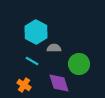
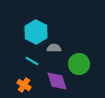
purple diamond: moved 2 px left, 2 px up
